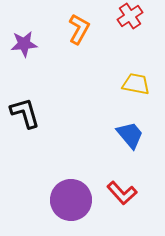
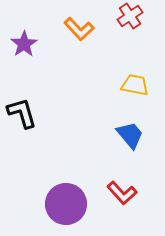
orange L-shape: rotated 108 degrees clockwise
purple star: rotated 28 degrees counterclockwise
yellow trapezoid: moved 1 px left, 1 px down
black L-shape: moved 3 px left
purple circle: moved 5 px left, 4 px down
